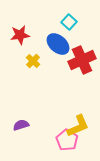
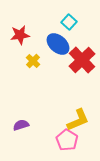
red cross: rotated 20 degrees counterclockwise
yellow L-shape: moved 6 px up
